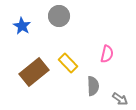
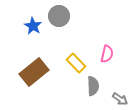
blue star: moved 11 px right
yellow rectangle: moved 8 px right
